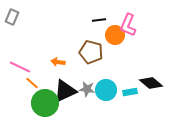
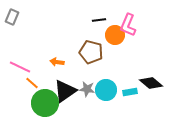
orange arrow: moved 1 px left
black triangle: rotated 10 degrees counterclockwise
